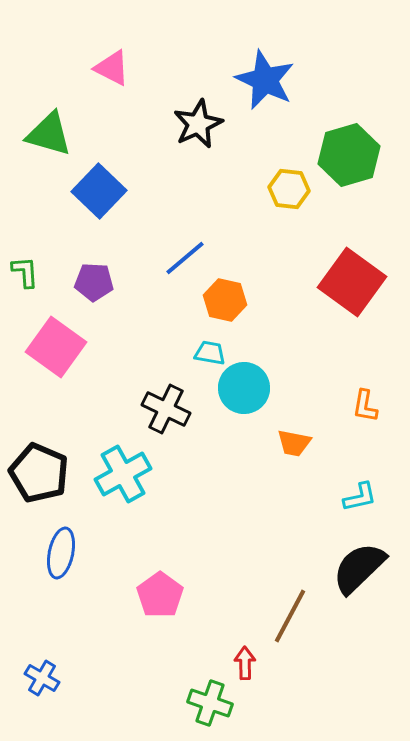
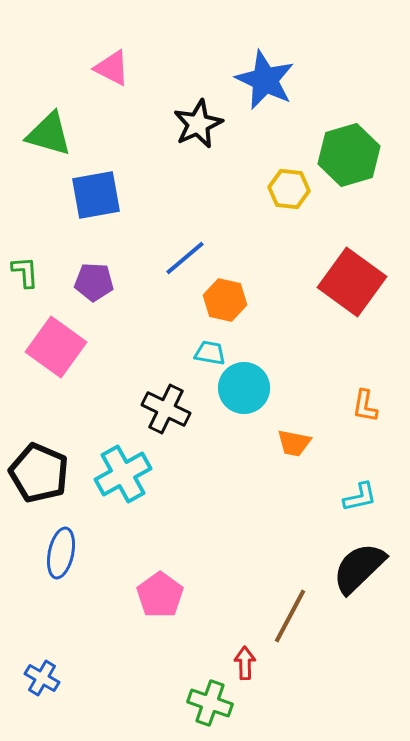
blue square: moved 3 px left, 4 px down; rotated 36 degrees clockwise
